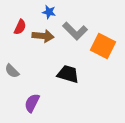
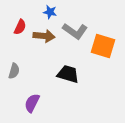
blue star: moved 1 px right
gray L-shape: rotated 10 degrees counterclockwise
brown arrow: moved 1 px right
orange square: rotated 10 degrees counterclockwise
gray semicircle: moved 2 px right; rotated 119 degrees counterclockwise
